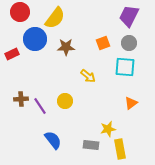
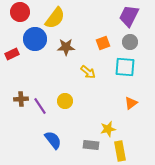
gray circle: moved 1 px right, 1 px up
yellow arrow: moved 4 px up
yellow rectangle: moved 2 px down
